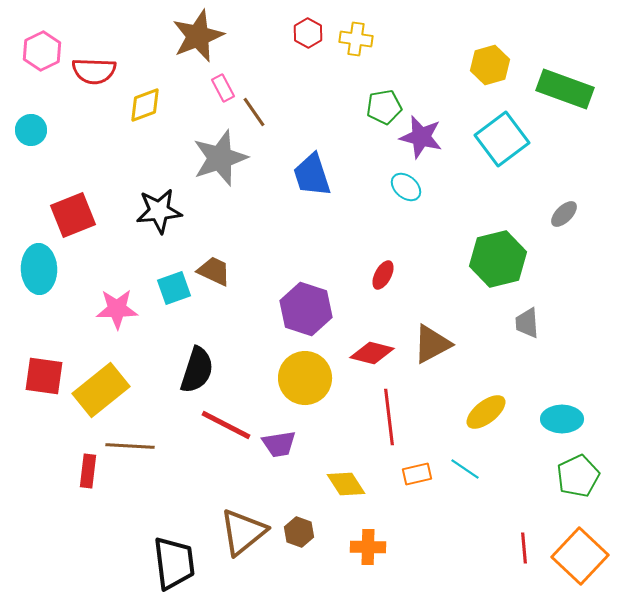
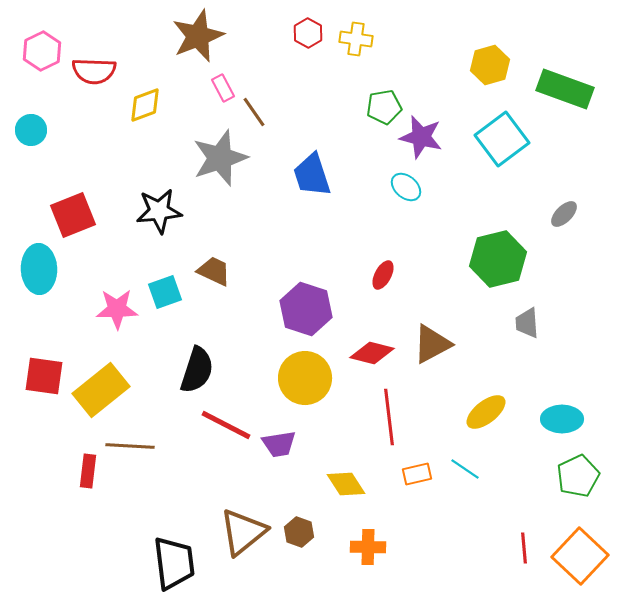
cyan square at (174, 288): moved 9 px left, 4 px down
